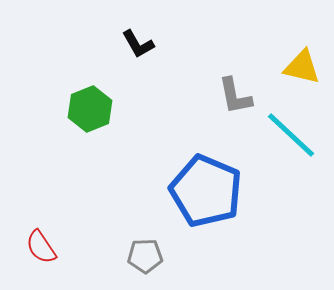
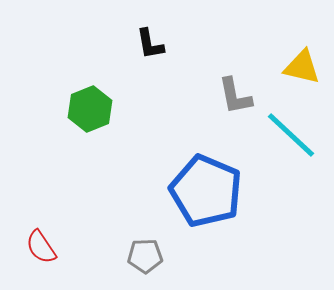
black L-shape: moved 12 px right; rotated 20 degrees clockwise
